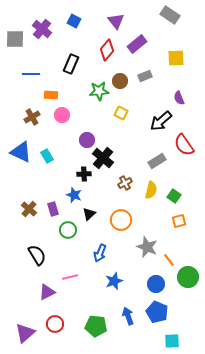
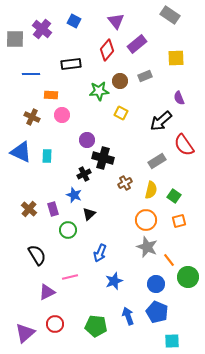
black rectangle at (71, 64): rotated 60 degrees clockwise
brown cross at (32, 117): rotated 35 degrees counterclockwise
cyan rectangle at (47, 156): rotated 32 degrees clockwise
black cross at (103, 158): rotated 25 degrees counterclockwise
black cross at (84, 174): rotated 24 degrees counterclockwise
orange circle at (121, 220): moved 25 px right
